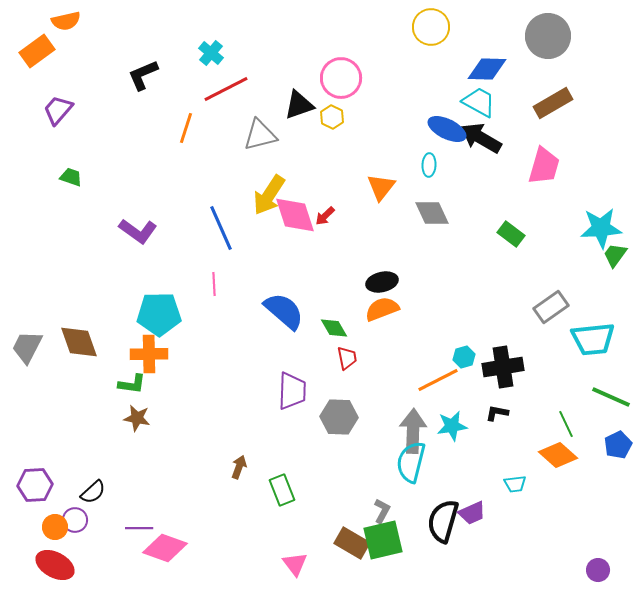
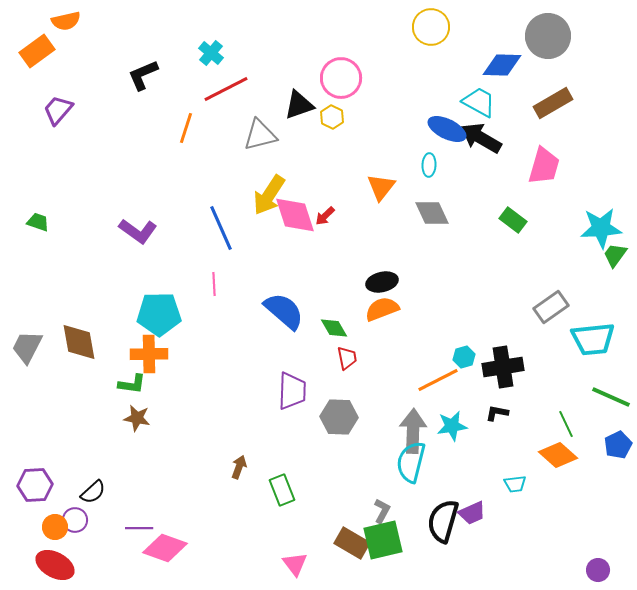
blue diamond at (487, 69): moved 15 px right, 4 px up
green trapezoid at (71, 177): moved 33 px left, 45 px down
green rectangle at (511, 234): moved 2 px right, 14 px up
brown diamond at (79, 342): rotated 9 degrees clockwise
